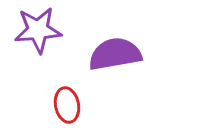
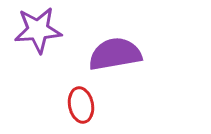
red ellipse: moved 14 px right
